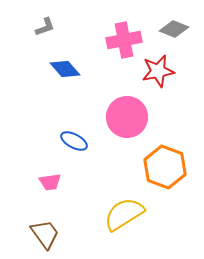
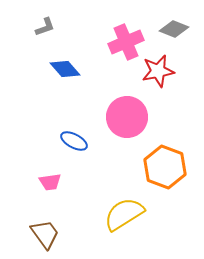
pink cross: moved 2 px right, 2 px down; rotated 12 degrees counterclockwise
